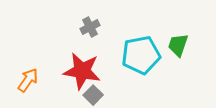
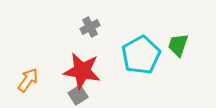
cyan pentagon: rotated 18 degrees counterclockwise
gray square: moved 15 px left; rotated 12 degrees clockwise
